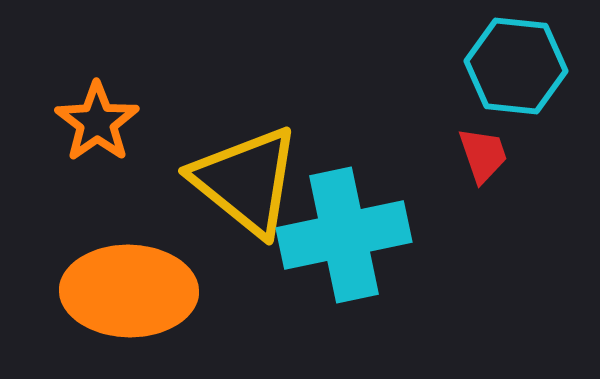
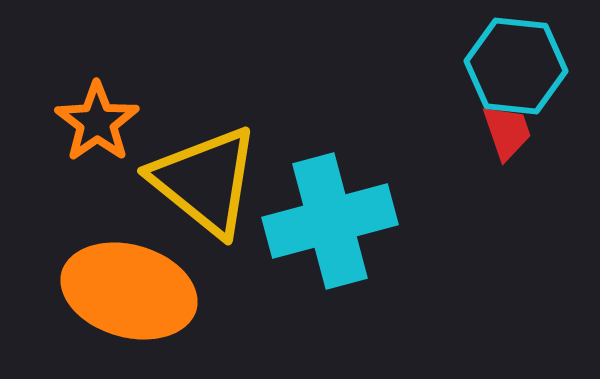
red trapezoid: moved 24 px right, 23 px up
yellow triangle: moved 41 px left
cyan cross: moved 14 px left, 14 px up; rotated 3 degrees counterclockwise
orange ellipse: rotated 15 degrees clockwise
